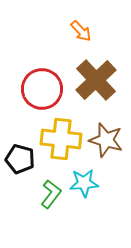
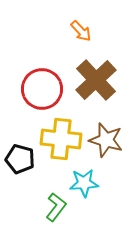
green L-shape: moved 5 px right, 13 px down
